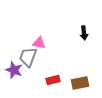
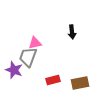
black arrow: moved 12 px left, 1 px up
pink triangle: moved 4 px left; rotated 24 degrees counterclockwise
